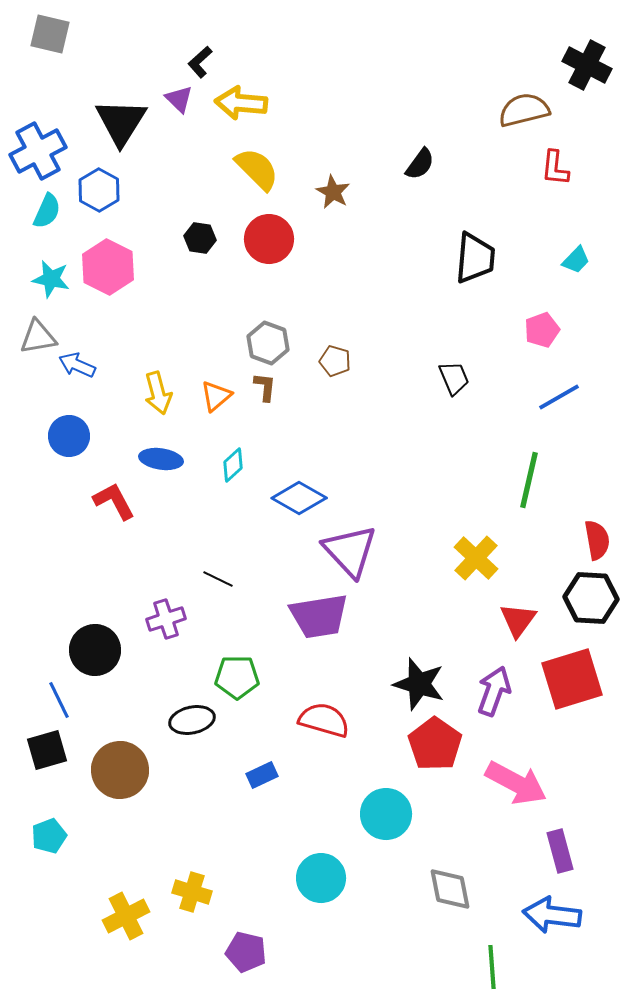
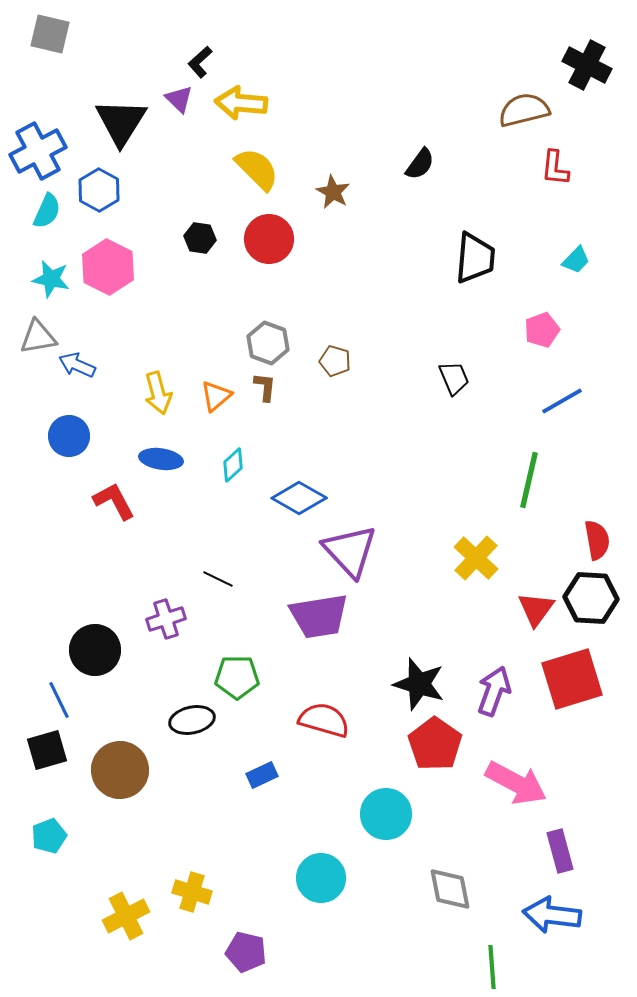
blue line at (559, 397): moved 3 px right, 4 px down
red triangle at (518, 620): moved 18 px right, 11 px up
